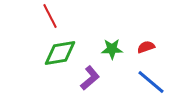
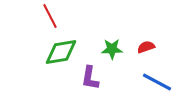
green diamond: moved 1 px right, 1 px up
purple L-shape: rotated 140 degrees clockwise
blue line: moved 6 px right; rotated 12 degrees counterclockwise
